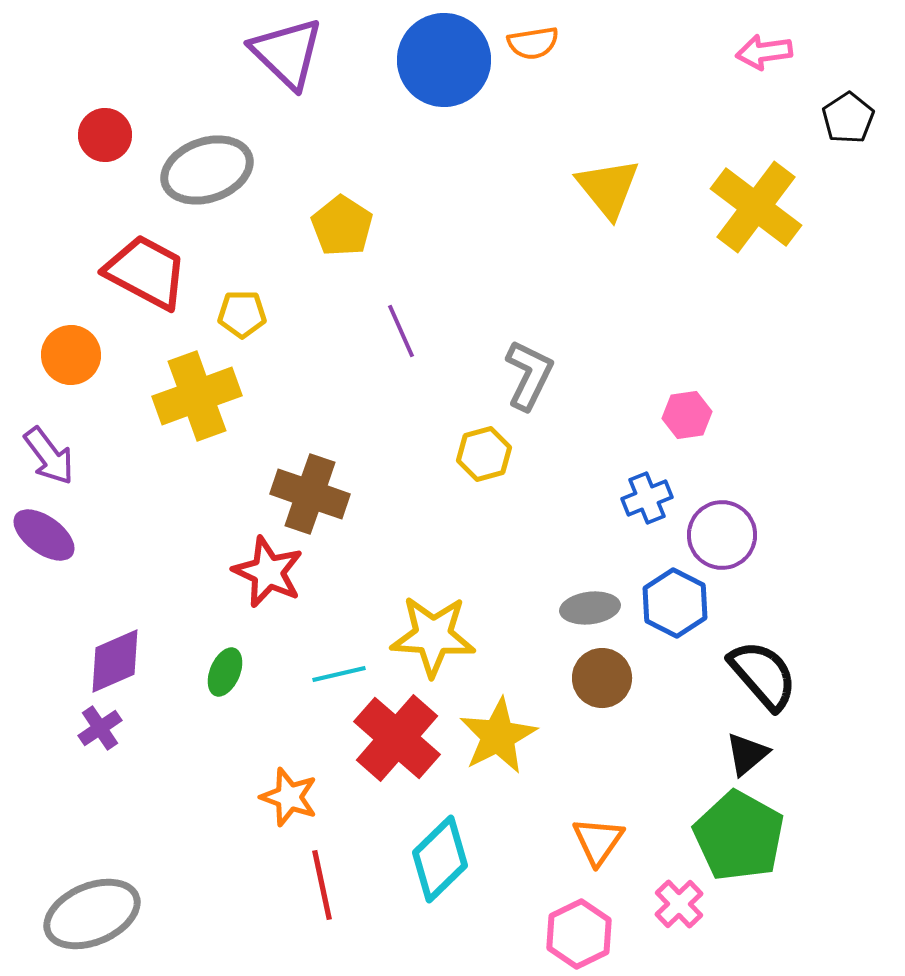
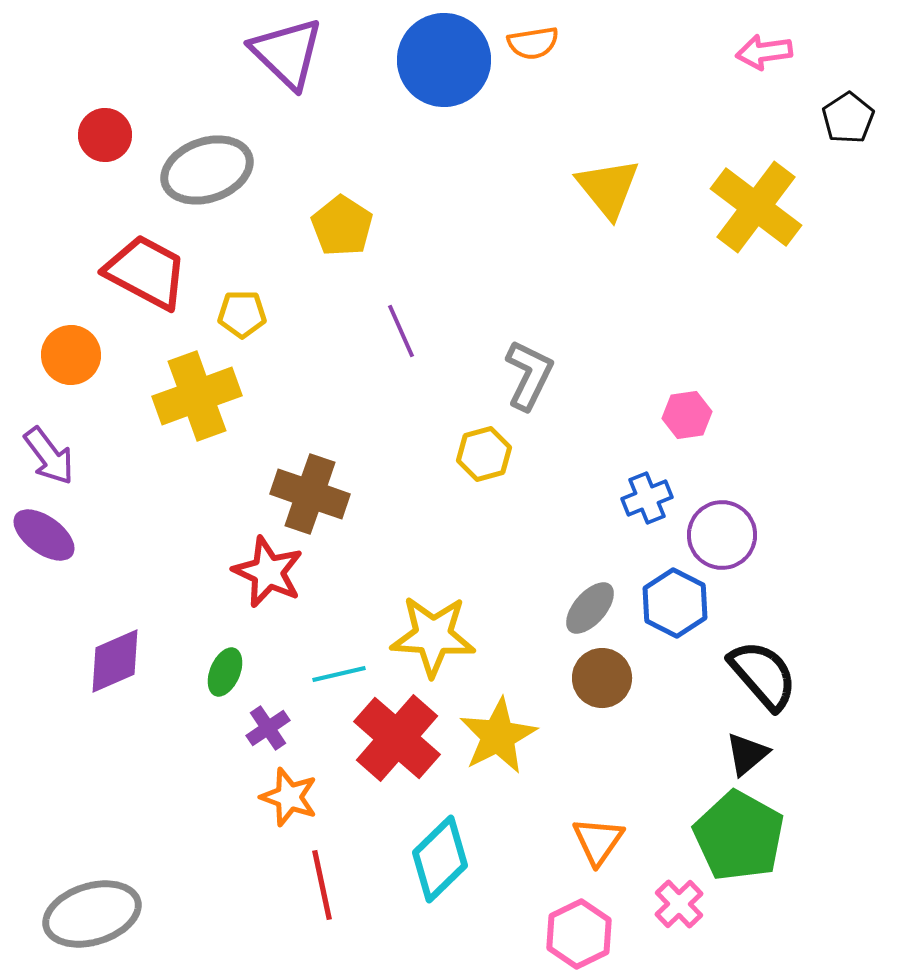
gray ellipse at (590, 608): rotated 42 degrees counterclockwise
purple cross at (100, 728): moved 168 px right
gray ellipse at (92, 914): rotated 6 degrees clockwise
